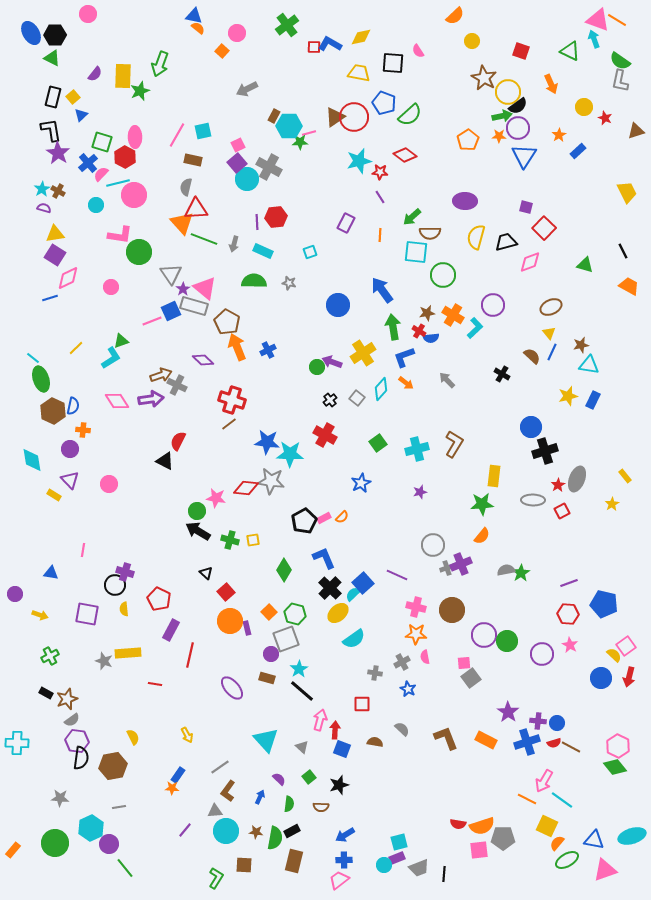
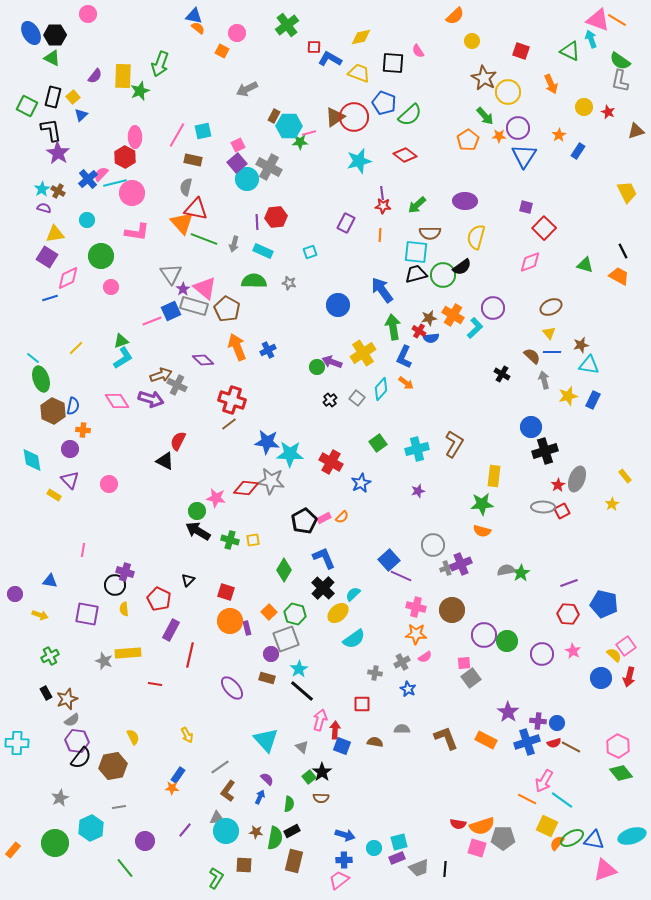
cyan arrow at (594, 39): moved 3 px left
blue L-shape at (330, 44): moved 15 px down
orange square at (222, 51): rotated 16 degrees counterclockwise
yellow trapezoid at (359, 73): rotated 10 degrees clockwise
purple semicircle at (95, 74): moved 2 px down
black semicircle at (518, 106): moved 56 px left, 161 px down
green arrow at (502, 116): moved 17 px left; rotated 60 degrees clockwise
red star at (605, 118): moved 3 px right, 6 px up
green square at (102, 142): moved 75 px left, 36 px up; rotated 10 degrees clockwise
blue rectangle at (578, 151): rotated 14 degrees counterclockwise
blue cross at (88, 163): moved 16 px down
red star at (380, 172): moved 3 px right, 34 px down
cyan line at (118, 183): moved 3 px left
pink circle at (134, 195): moved 2 px left, 2 px up
purple line at (380, 197): moved 2 px right, 4 px up; rotated 24 degrees clockwise
cyan circle at (96, 205): moved 9 px left, 15 px down
red triangle at (196, 209): rotated 15 degrees clockwise
green arrow at (412, 217): moved 5 px right, 12 px up
pink L-shape at (120, 235): moved 17 px right, 3 px up
black trapezoid at (506, 242): moved 90 px left, 32 px down
green circle at (139, 252): moved 38 px left, 4 px down
purple square at (55, 255): moved 8 px left, 2 px down
orange trapezoid at (629, 286): moved 10 px left, 10 px up
purple circle at (493, 305): moved 3 px down
brown star at (427, 313): moved 2 px right, 5 px down
brown pentagon at (227, 322): moved 13 px up
blue line at (552, 352): rotated 66 degrees clockwise
blue L-shape at (404, 357): rotated 45 degrees counterclockwise
cyan L-shape at (111, 358): moved 12 px right
gray arrow at (447, 380): moved 97 px right; rotated 30 degrees clockwise
purple arrow at (151, 399): rotated 25 degrees clockwise
red cross at (325, 435): moved 6 px right, 27 px down
purple star at (420, 492): moved 2 px left, 1 px up
gray ellipse at (533, 500): moved 10 px right, 7 px down
orange semicircle at (482, 536): moved 5 px up; rotated 66 degrees clockwise
blue triangle at (51, 573): moved 1 px left, 8 px down
black triangle at (206, 573): moved 18 px left, 7 px down; rotated 32 degrees clockwise
purple line at (397, 575): moved 4 px right, 1 px down
blue square at (363, 583): moved 26 px right, 23 px up
black cross at (330, 588): moved 7 px left
red square at (226, 592): rotated 30 degrees counterclockwise
pink star at (570, 645): moved 3 px right, 6 px down
pink semicircle at (425, 657): rotated 112 degrees counterclockwise
black rectangle at (46, 693): rotated 32 degrees clockwise
gray semicircle at (402, 729): rotated 42 degrees counterclockwise
blue square at (342, 749): moved 3 px up
black semicircle at (81, 758): rotated 30 degrees clockwise
green diamond at (615, 767): moved 6 px right, 6 px down
purple semicircle at (279, 779): moved 12 px left
black star at (339, 785): moved 17 px left, 13 px up; rotated 18 degrees counterclockwise
gray star at (60, 798): rotated 30 degrees counterclockwise
brown semicircle at (321, 807): moved 9 px up
gray triangle at (215, 811): moved 2 px right, 7 px down
blue arrow at (345, 835): rotated 132 degrees counterclockwise
purple circle at (109, 844): moved 36 px right, 3 px up
pink square at (479, 850): moved 2 px left, 2 px up; rotated 24 degrees clockwise
green ellipse at (567, 860): moved 5 px right, 22 px up
cyan circle at (384, 865): moved 10 px left, 17 px up
black line at (444, 874): moved 1 px right, 5 px up
